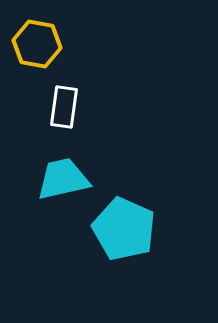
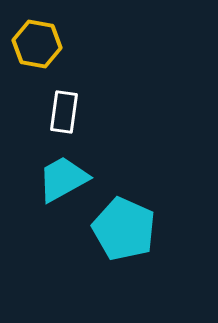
white rectangle: moved 5 px down
cyan trapezoid: rotated 16 degrees counterclockwise
